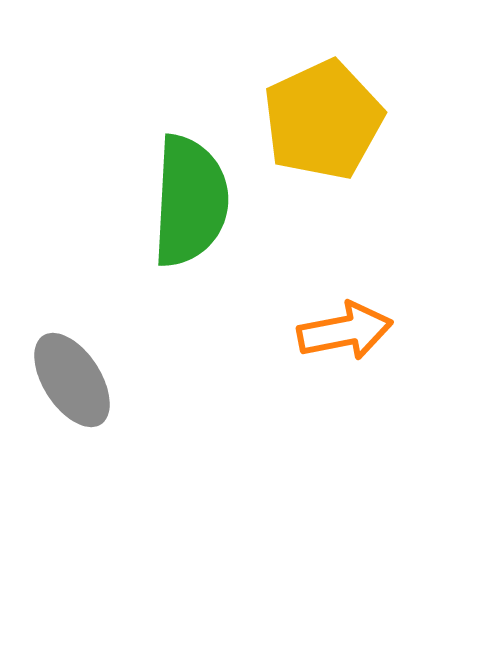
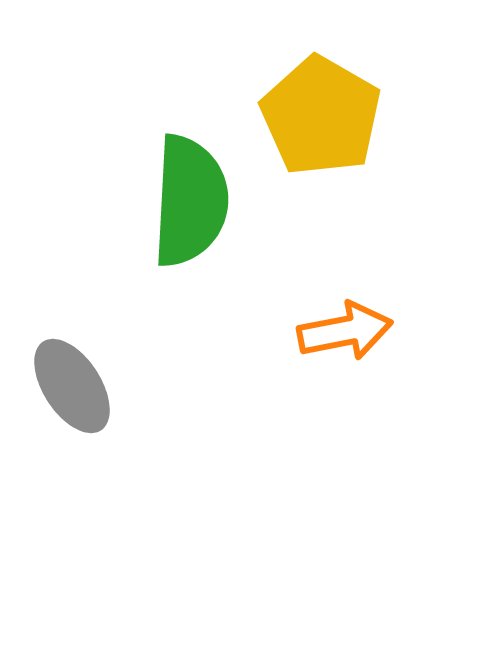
yellow pentagon: moved 2 px left, 4 px up; rotated 17 degrees counterclockwise
gray ellipse: moved 6 px down
